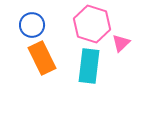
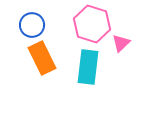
cyan rectangle: moved 1 px left, 1 px down
